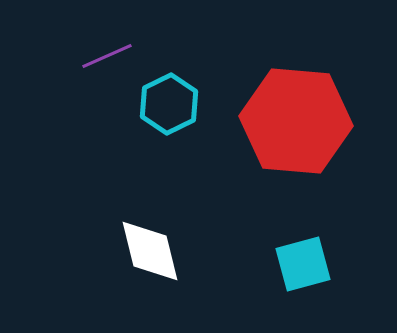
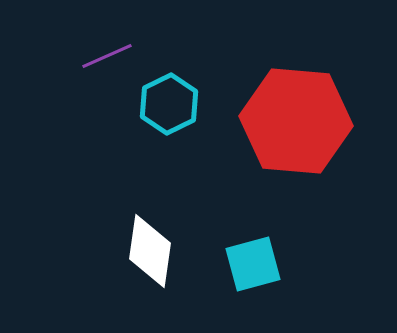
white diamond: rotated 22 degrees clockwise
cyan square: moved 50 px left
